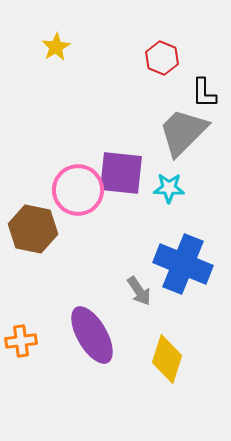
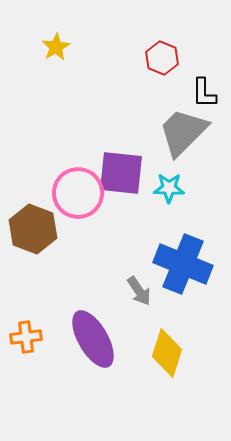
pink circle: moved 3 px down
brown hexagon: rotated 9 degrees clockwise
purple ellipse: moved 1 px right, 4 px down
orange cross: moved 5 px right, 4 px up
yellow diamond: moved 6 px up
